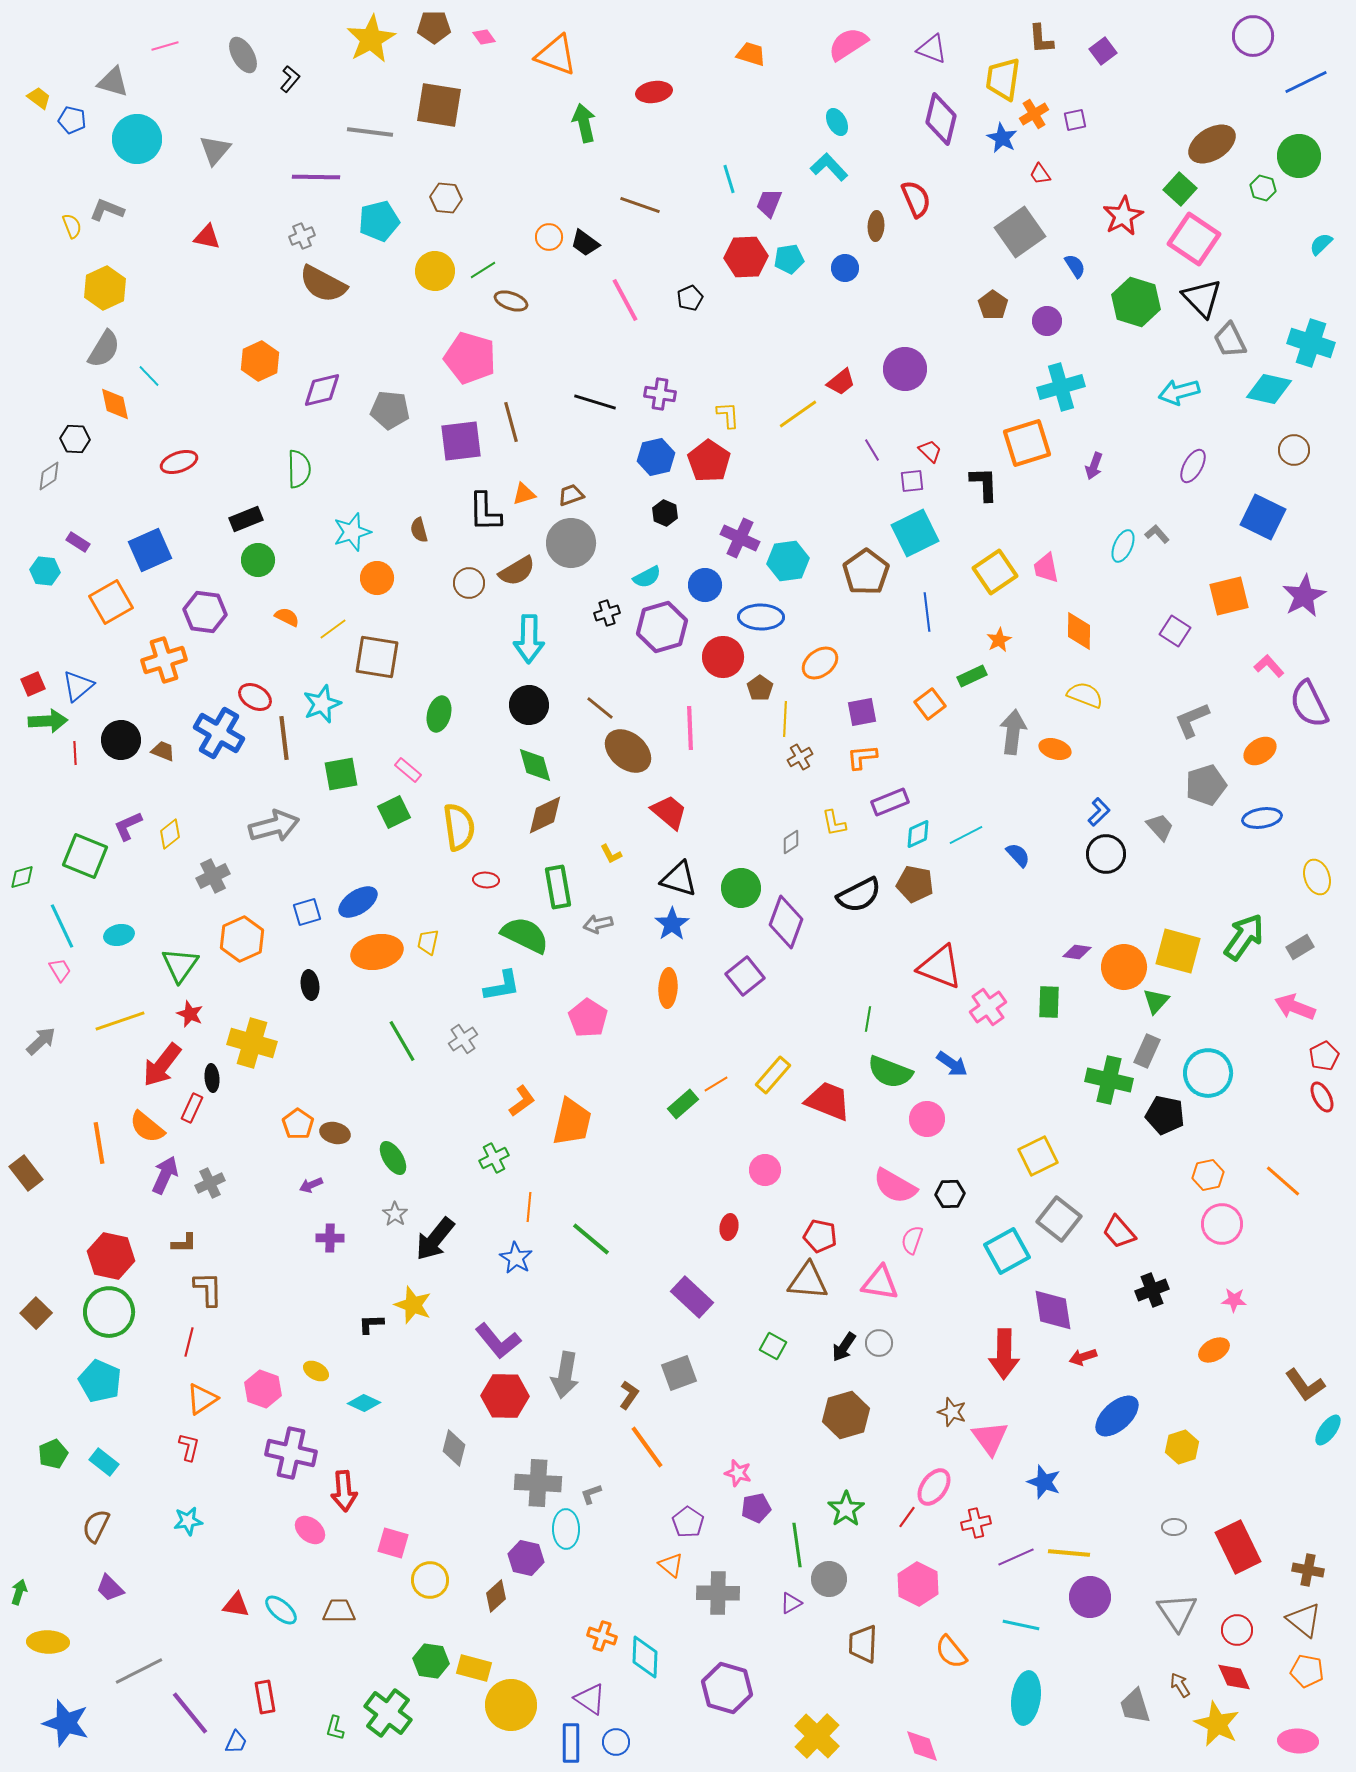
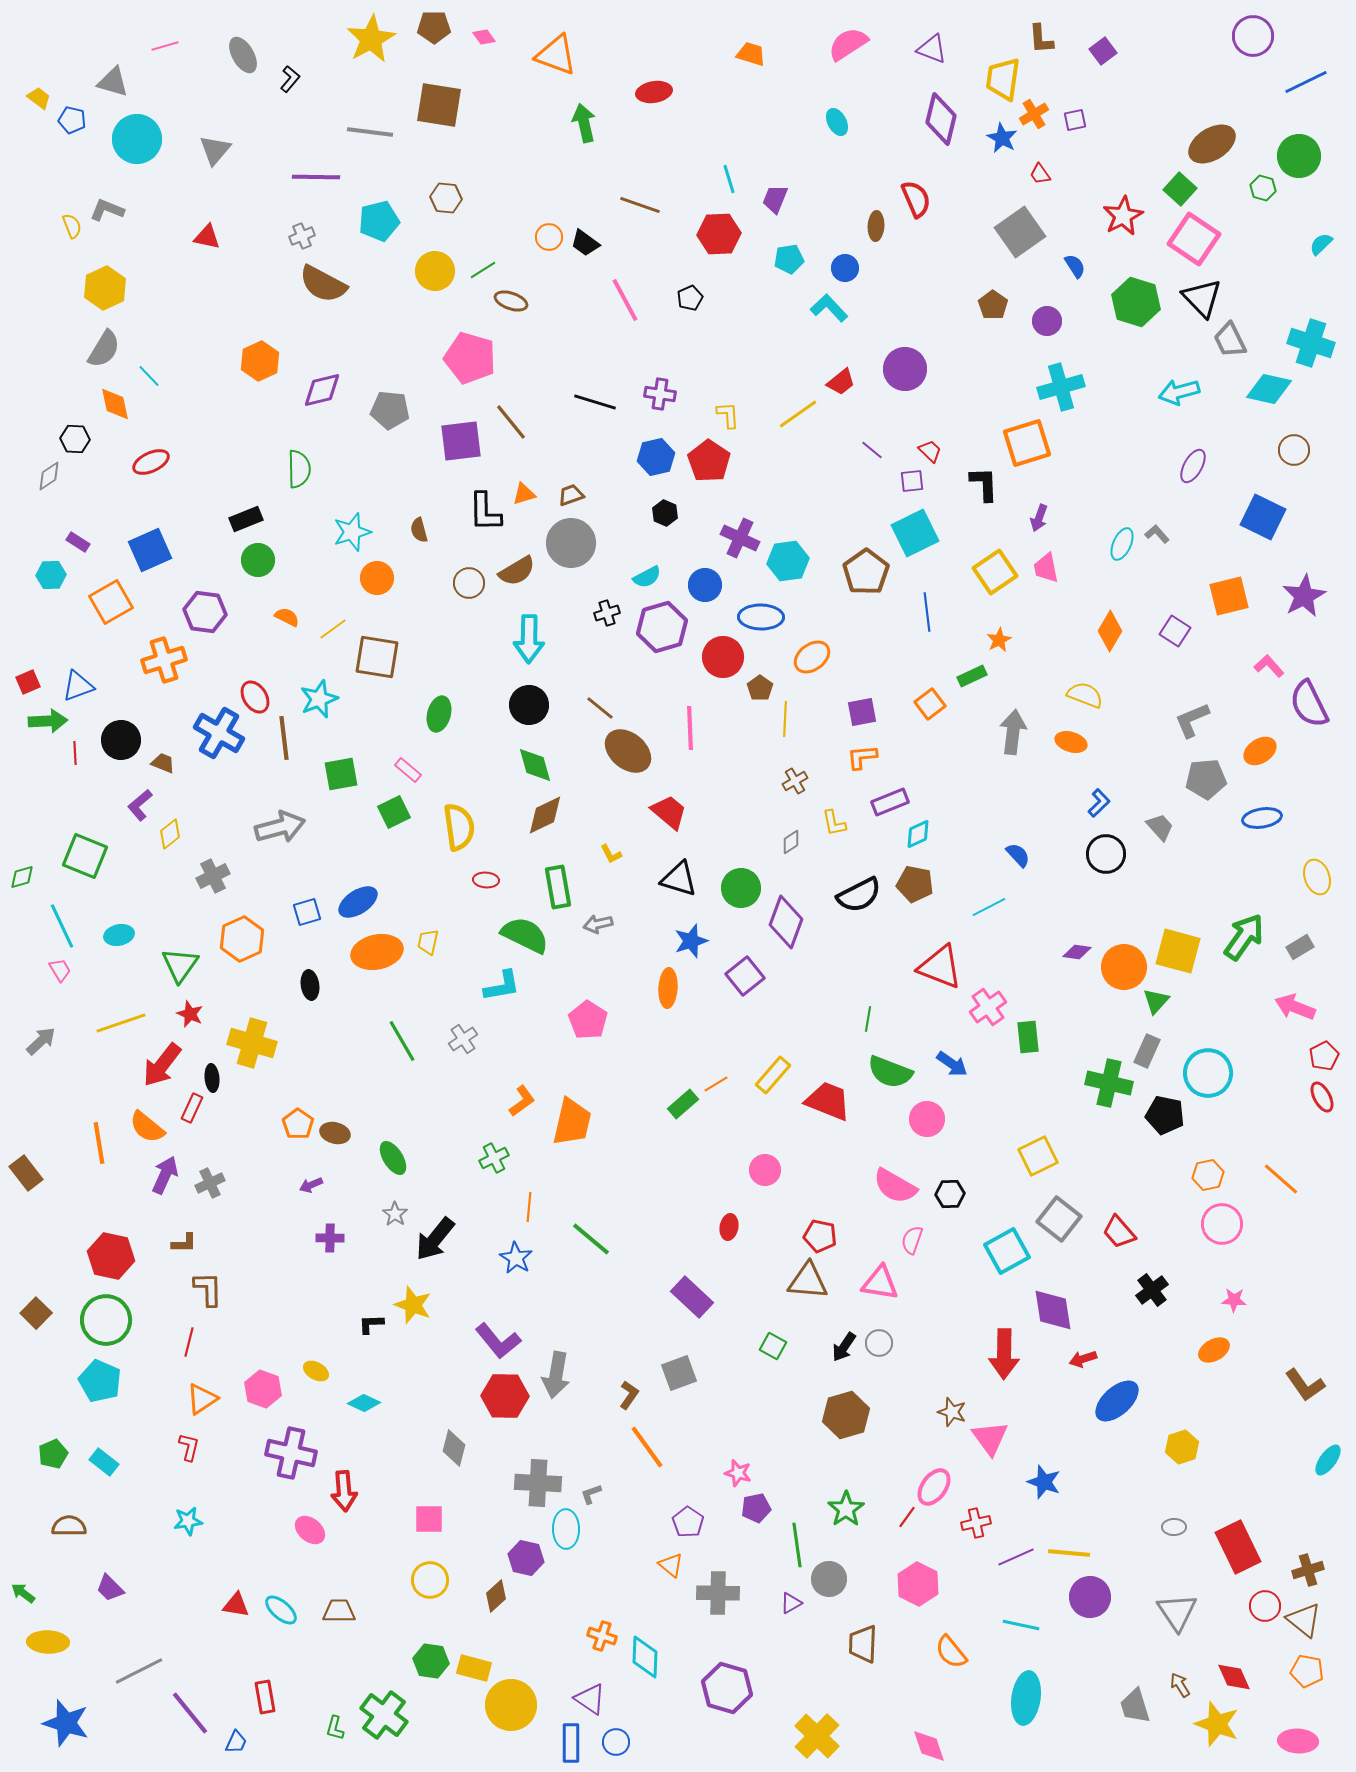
cyan L-shape at (829, 167): moved 141 px down
purple trapezoid at (769, 203): moved 6 px right, 4 px up
red hexagon at (746, 257): moved 27 px left, 23 px up
brown line at (511, 422): rotated 24 degrees counterclockwise
purple line at (872, 450): rotated 20 degrees counterclockwise
red ellipse at (179, 462): moved 28 px left; rotated 6 degrees counterclockwise
purple arrow at (1094, 466): moved 55 px left, 52 px down
cyan ellipse at (1123, 546): moved 1 px left, 2 px up
cyan hexagon at (45, 571): moved 6 px right, 4 px down; rotated 8 degrees counterclockwise
orange diamond at (1079, 631): moved 31 px right; rotated 30 degrees clockwise
orange ellipse at (820, 663): moved 8 px left, 6 px up
red square at (33, 684): moved 5 px left, 2 px up
blue triangle at (78, 686): rotated 20 degrees clockwise
red ellipse at (255, 697): rotated 28 degrees clockwise
cyan star at (322, 704): moved 3 px left, 5 px up
orange ellipse at (1055, 749): moved 16 px right, 7 px up
brown trapezoid at (163, 751): moved 12 px down
brown cross at (800, 757): moved 5 px left, 24 px down
gray pentagon at (1206, 785): moved 6 px up; rotated 12 degrees clockwise
blue L-shape at (1099, 812): moved 9 px up
purple L-shape at (128, 826): moved 12 px right, 21 px up; rotated 16 degrees counterclockwise
gray arrow at (274, 826): moved 6 px right, 1 px down
cyan line at (966, 835): moved 23 px right, 72 px down
blue star at (672, 924): moved 19 px right, 17 px down; rotated 16 degrees clockwise
green rectangle at (1049, 1002): moved 21 px left, 35 px down; rotated 8 degrees counterclockwise
pink pentagon at (588, 1018): moved 2 px down
yellow line at (120, 1021): moved 1 px right, 2 px down
green cross at (1109, 1080): moved 3 px down
orange line at (1283, 1181): moved 2 px left, 2 px up
black cross at (1152, 1290): rotated 16 degrees counterclockwise
green circle at (109, 1312): moved 3 px left, 8 px down
red arrow at (1083, 1357): moved 2 px down
gray arrow at (565, 1375): moved 9 px left
blue ellipse at (1117, 1416): moved 15 px up
cyan ellipse at (1328, 1430): moved 30 px down
brown semicircle at (96, 1526): moved 27 px left; rotated 64 degrees clockwise
pink square at (393, 1543): moved 36 px right, 24 px up; rotated 16 degrees counterclockwise
brown cross at (1308, 1570): rotated 28 degrees counterclockwise
green arrow at (19, 1592): moved 4 px right, 1 px down; rotated 70 degrees counterclockwise
red circle at (1237, 1630): moved 28 px right, 24 px up
green cross at (388, 1713): moved 4 px left, 2 px down
yellow star at (1217, 1724): rotated 6 degrees counterclockwise
pink diamond at (922, 1746): moved 7 px right
